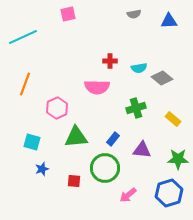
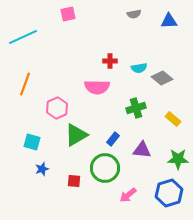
green triangle: moved 2 px up; rotated 25 degrees counterclockwise
